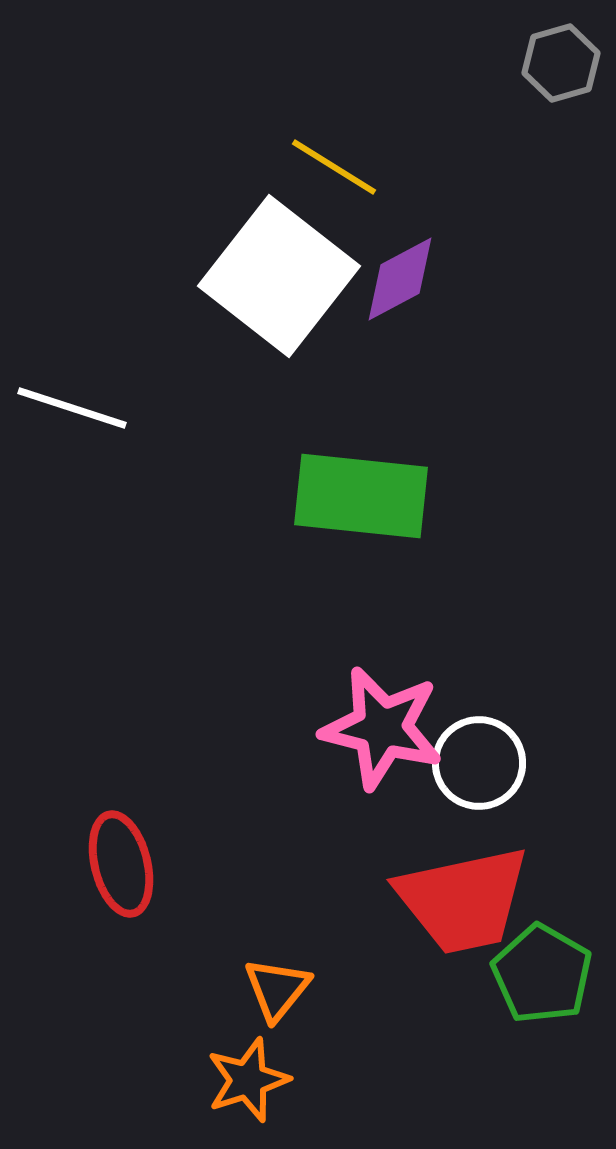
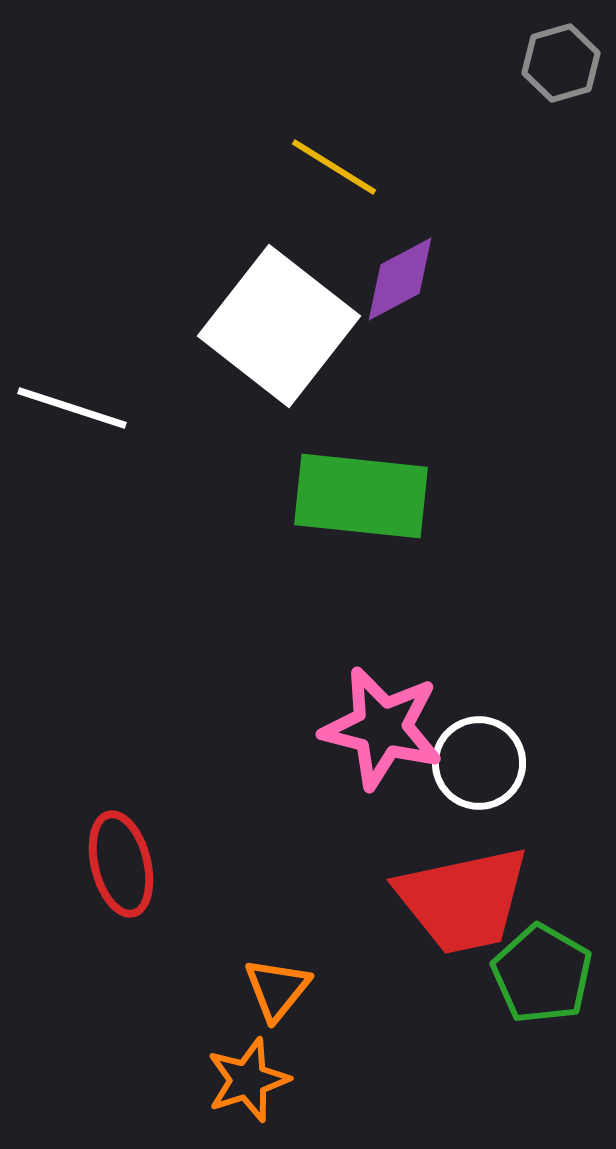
white square: moved 50 px down
